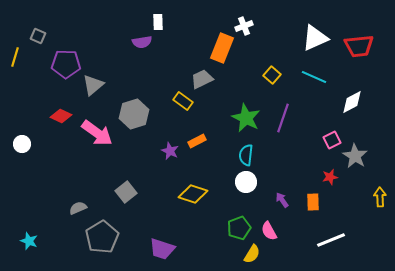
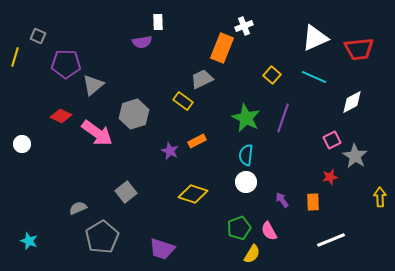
red trapezoid at (359, 46): moved 3 px down
